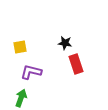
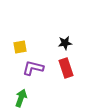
black star: rotated 16 degrees counterclockwise
red rectangle: moved 10 px left, 4 px down
purple L-shape: moved 2 px right, 4 px up
